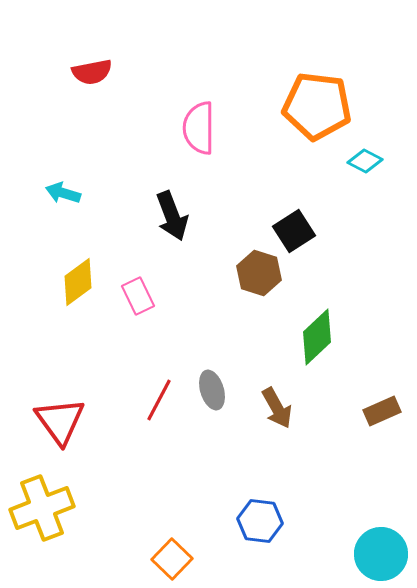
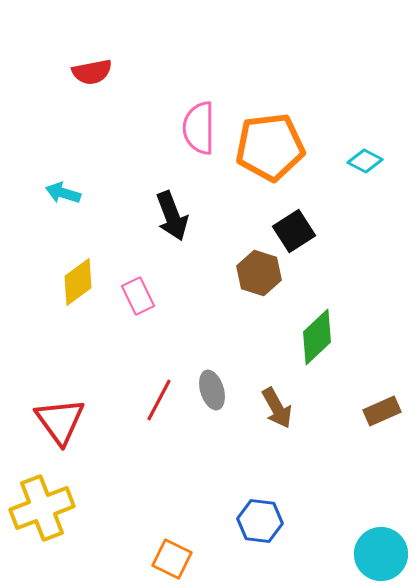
orange pentagon: moved 47 px left, 41 px down; rotated 14 degrees counterclockwise
orange square: rotated 18 degrees counterclockwise
